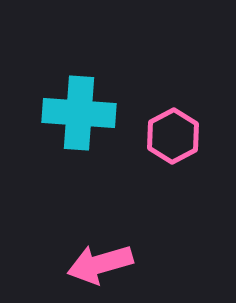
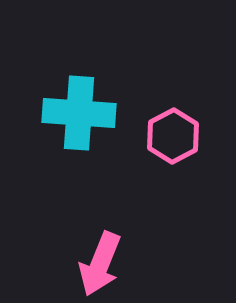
pink arrow: rotated 52 degrees counterclockwise
